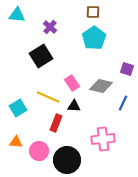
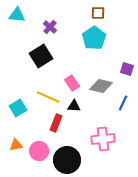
brown square: moved 5 px right, 1 px down
orange triangle: moved 3 px down; rotated 16 degrees counterclockwise
